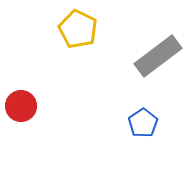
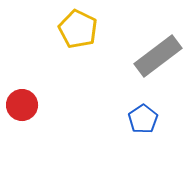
red circle: moved 1 px right, 1 px up
blue pentagon: moved 4 px up
